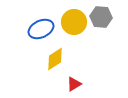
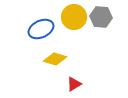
yellow circle: moved 5 px up
yellow diamond: rotated 50 degrees clockwise
